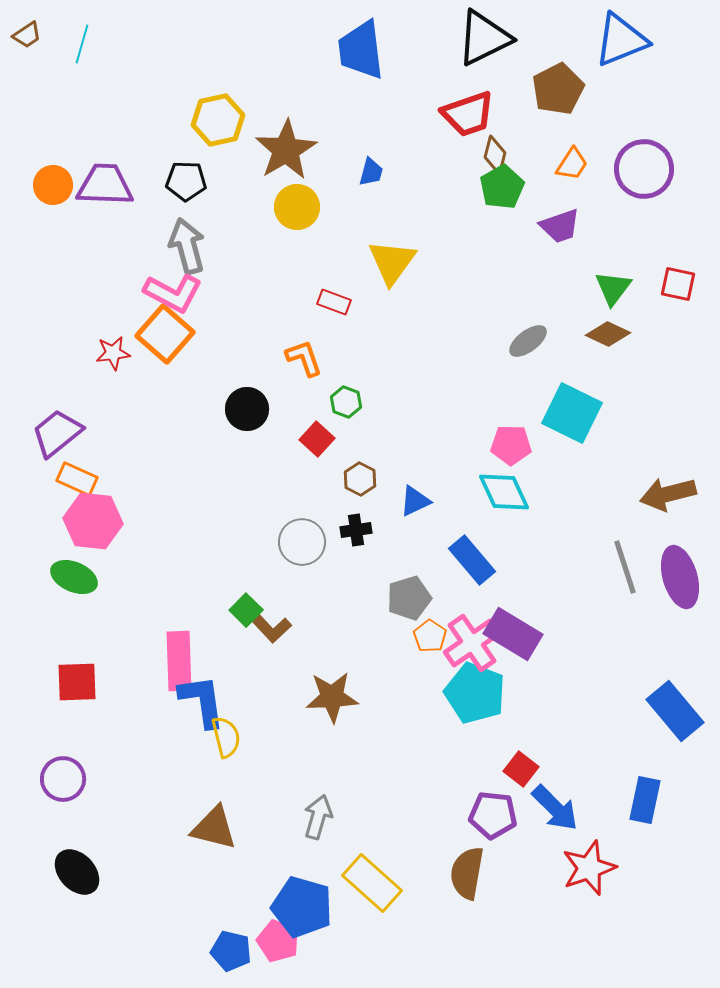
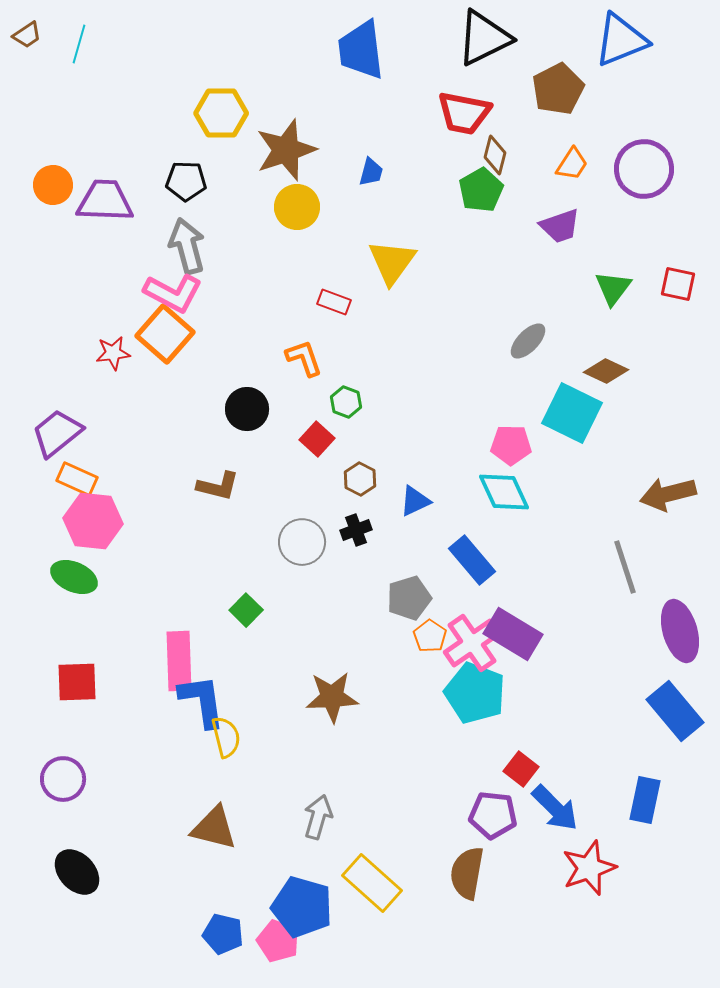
cyan line at (82, 44): moved 3 px left
red trapezoid at (468, 114): moved 4 px left, 1 px up; rotated 30 degrees clockwise
yellow hexagon at (218, 120): moved 3 px right, 7 px up; rotated 12 degrees clockwise
brown star at (286, 150): rotated 12 degrees clockwise
purple trapezoid at (105, 185): moved 16 px down
green pentagon at (502, 187): moved 21 px left, 3 px down
brown diamond at (608, 334): moved 2 px left, 37 px down
gray ellipse at (528, 341): rotated 9 degrees counterclockwise
black cross at (356, 530): rotated 12 degrees counterclockwise
purple ellipse at (680, 577): moved 54 px down
brown L-shape at (270, 627): moved 52 px left, 141 px up; rotated 33 degrees counterclockwise
blue pentagon at (231, 951): moved 8 px left, 17 px up
